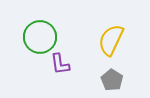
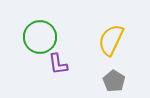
purple L-shape: moved 2 px left
gray pentagon: moved 2 px right, 1 px down
